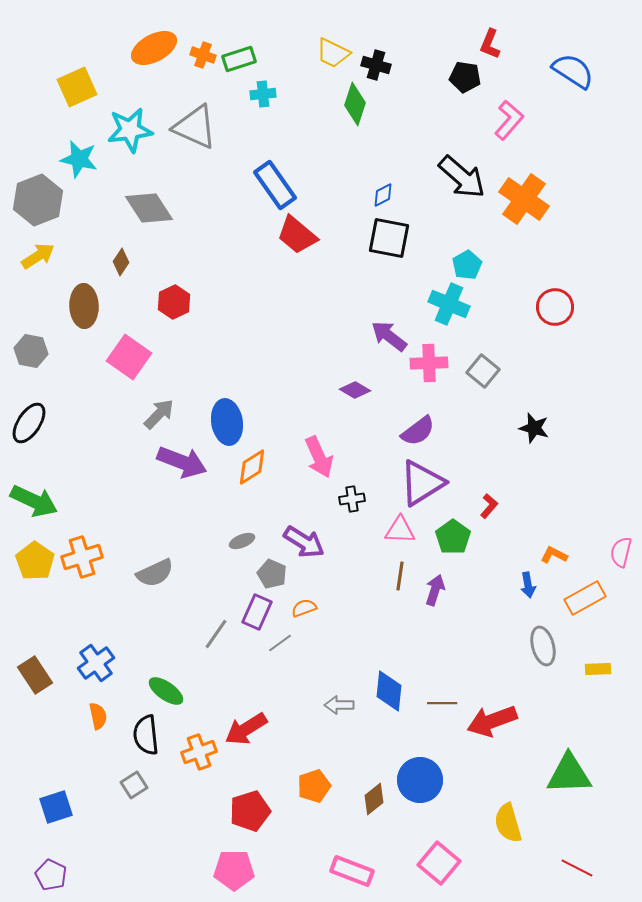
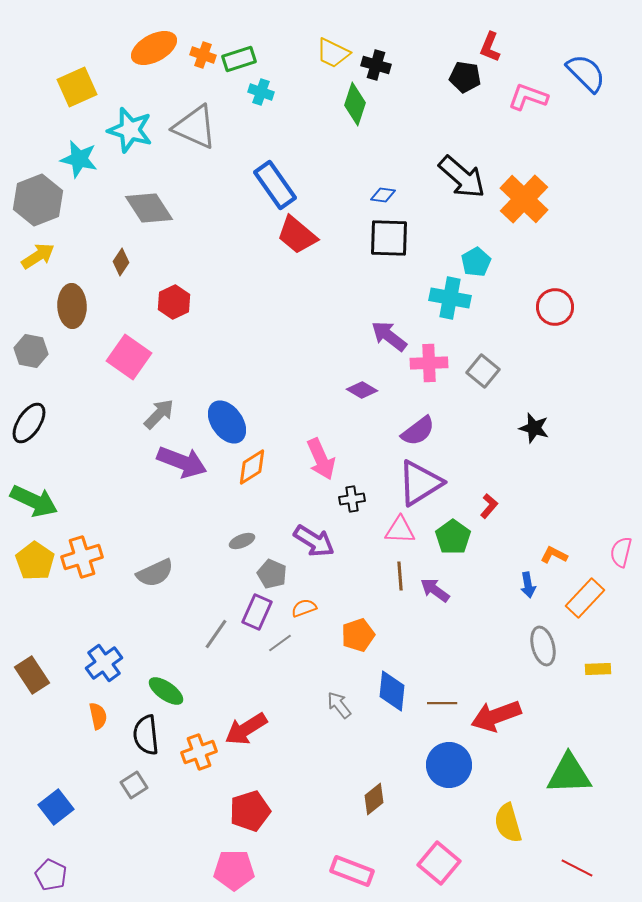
red L-shape at (490, 44): moved 3 px down
blue semicircle at (573, 71): moved 13 px right, 2 px down; rotated 12 degrees clockwise
cyan cross at (263, 94): moved 2 px left, 2 px up; rotated 25 degrees clockwise
pink L-shape at (509, 120): moved 19 px right, 23 px up; rotated 111 degrees counterclockwise
cyan star at (130, 130): rotated 24 degrees clockwise
blue diamond at (383, 195): rotated 35 degrees clockwise
orange cross at (524, 199): rotated 9 degrees clockwise
black square at (389, 238): rotated 9 degrees counterclockwise
cyan pentagon at (467, 265): moved 9 px right, 3 px up
cyan cross at (449, 304): moved 1 px right, 6 px up; rotated 12 degrees counterclockwise
brown ellipse at (84, 306): moved 12 px left
purple diamond at (355, 390): moved 7 px right
blue ellipse at (227, 422): rotated 27 degrees counterclockwise
pink arrow at (319, 457): moved 2 px right, 2 px down
purple triangle at (422, 483): moved 2 px left
purple arrow at (304, 542): moved 10 px right, 1 px up
brown line at (400, 576): rotated 12 degrees counterclockwise
purple arrow at (435, 590): rotated 72 degrees counterclockwise
orange rectangle at (585, 598): rotated 18 degrees counterclockwise
blue cross at (96, 663): moved 8 px right
brown rectangle at (35, 675): moved 3 px left
blue diamond at (389, 691): moved 3 px right
gray arrow at (339, 705): rotated 52 degrees clockwise
red arrow at (492, 721): moved 4 px right, 5 px up
blue circle at (420, 780): moved 29 px right, 15 px up
orange pentagon at (314, 786): moved 44 px right, 151 px up
blue square at (56, 807): rotated 20 degrees counterclockwise
